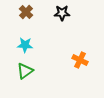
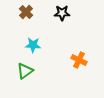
cyan star: moved 8 px right
orange cross: moved 1 px left
